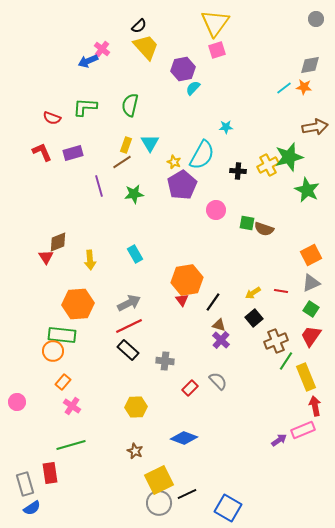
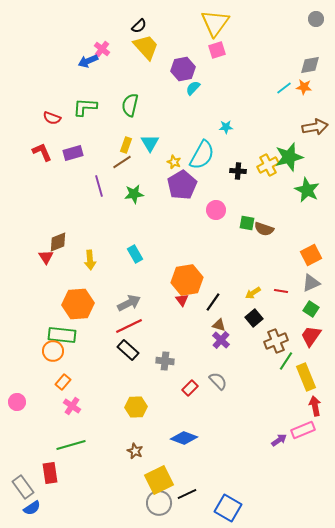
gray rectangle at (25, 484): moved 2 px left, 3 px down; rotated 20 degrees counterclockwise
